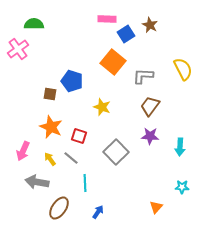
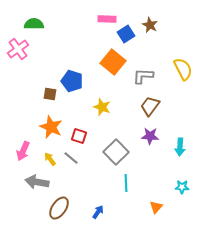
cyan line: moved 41 px right
